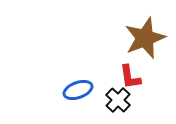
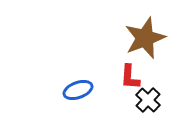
red L-shape: rotated 12 degrees clockwise
black cross: moved 30 px right
